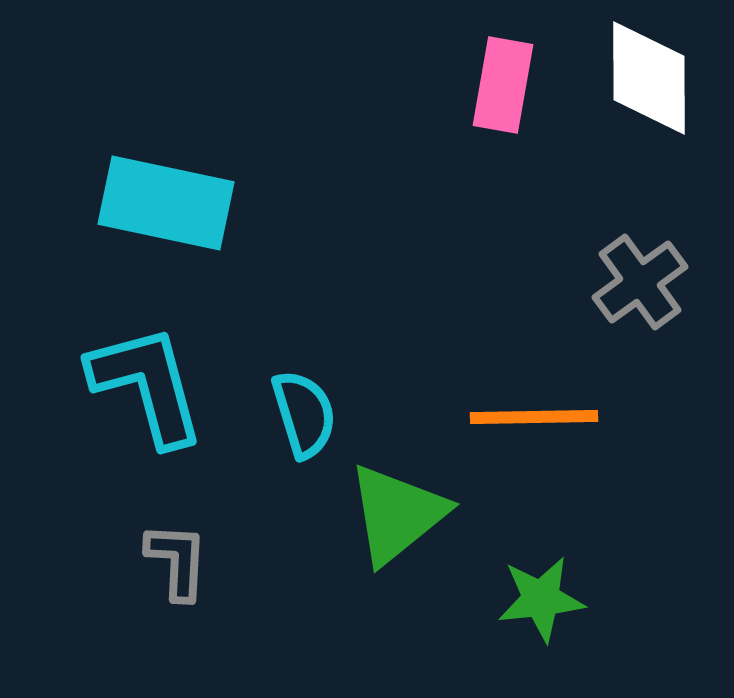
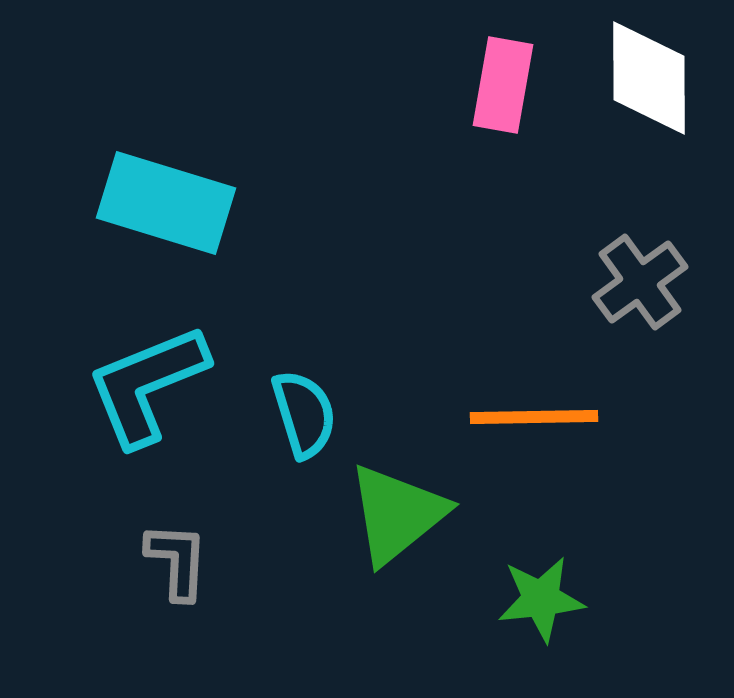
cyan rectangle: rotated 5 degrees clockwise
cyan L-shape: rotated 97 degrees counterclockwise
